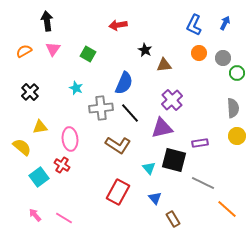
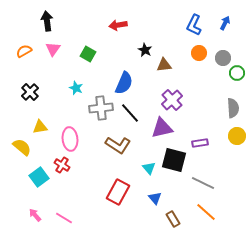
orange line: moved 21 px left, 3 px down
